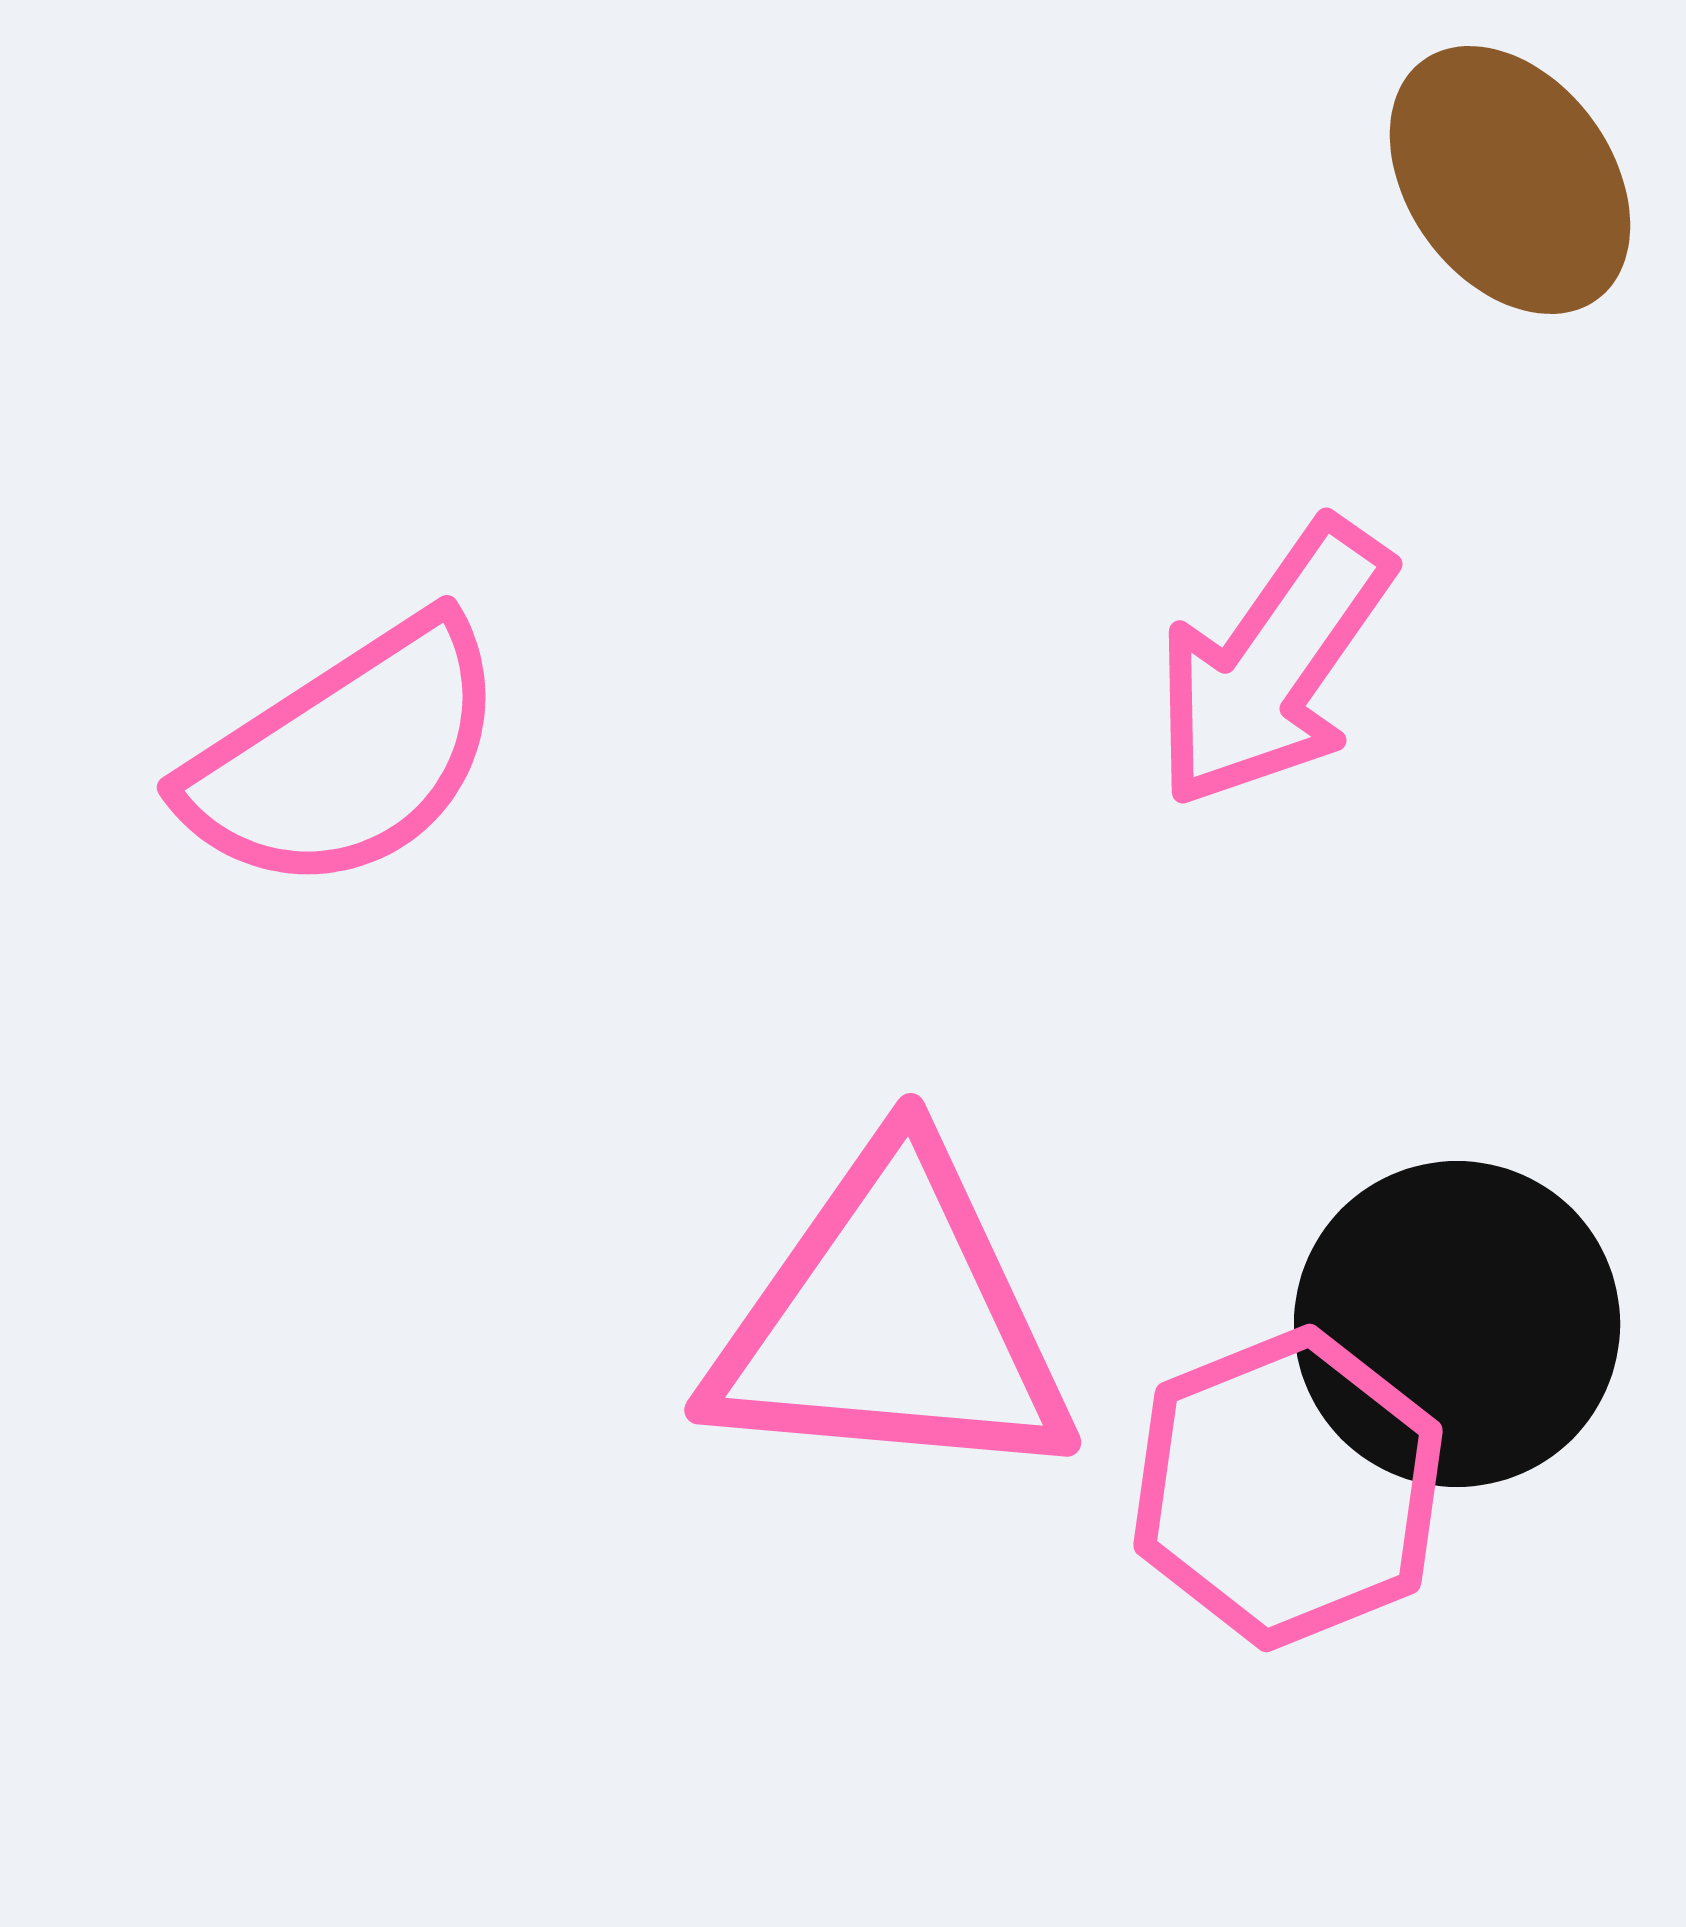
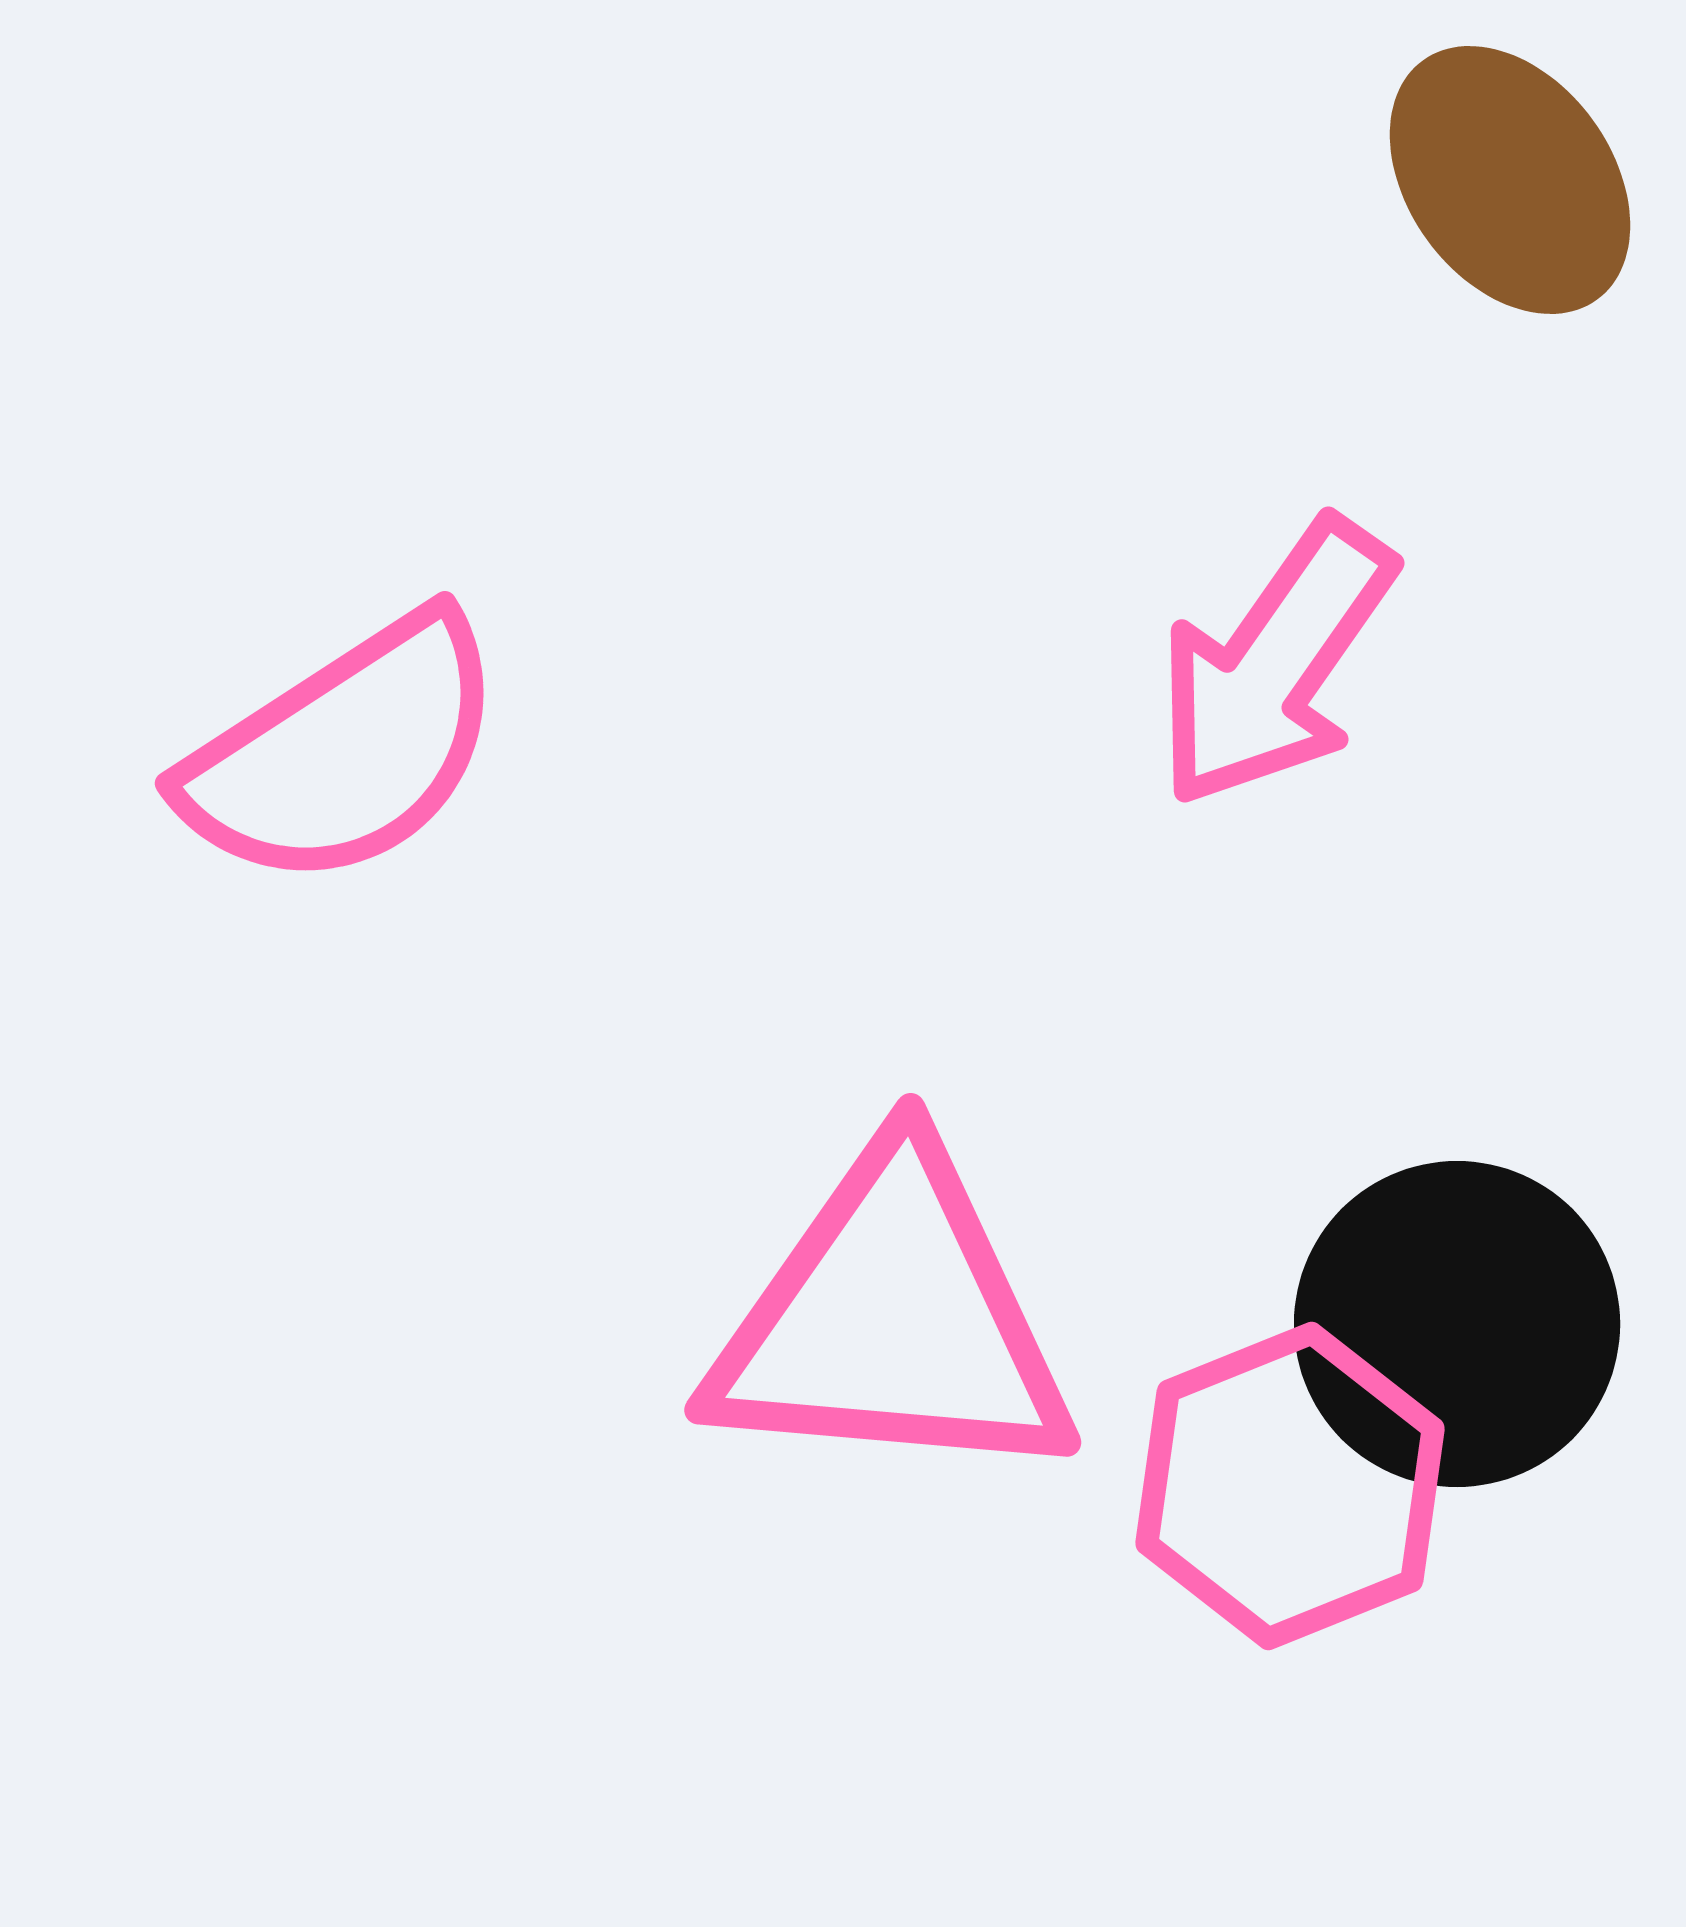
pink arrow: moved 2 px right, 1 px up
pink semicircle: moved 2 px left, 4 px up
pink hexagon: moved 2 px right, 2 px up
